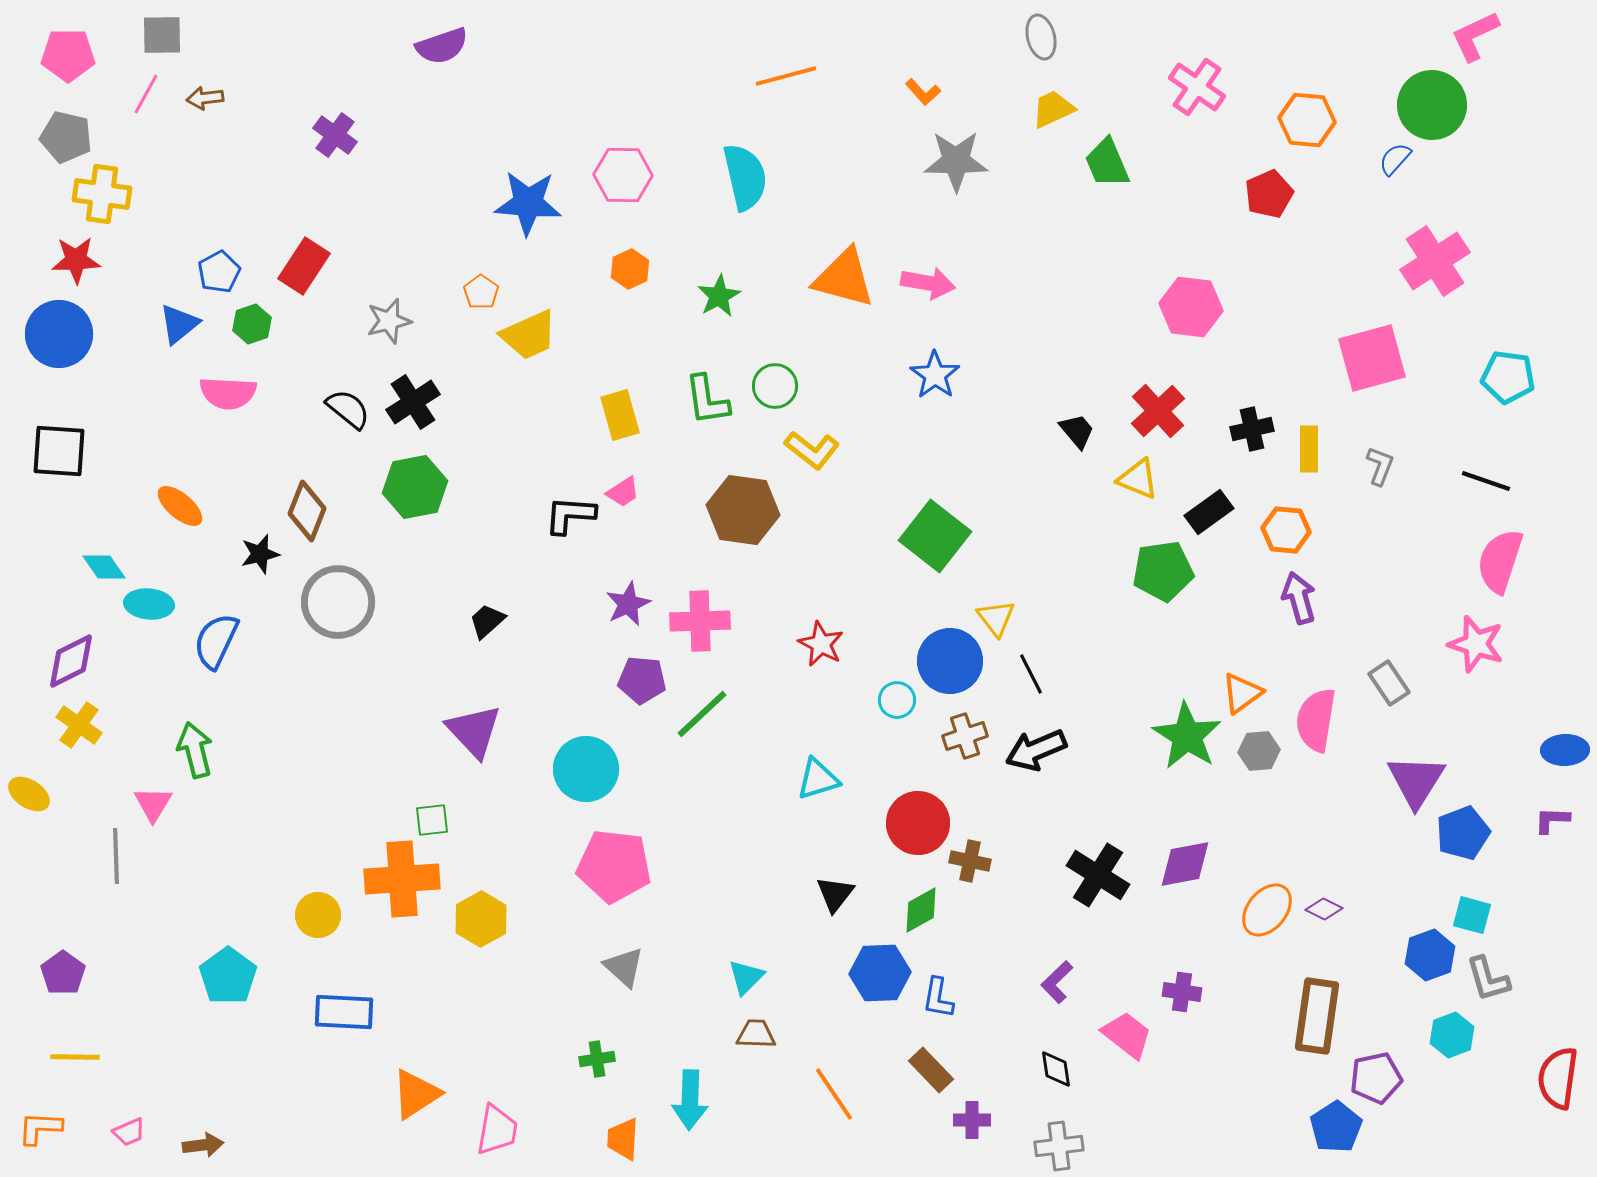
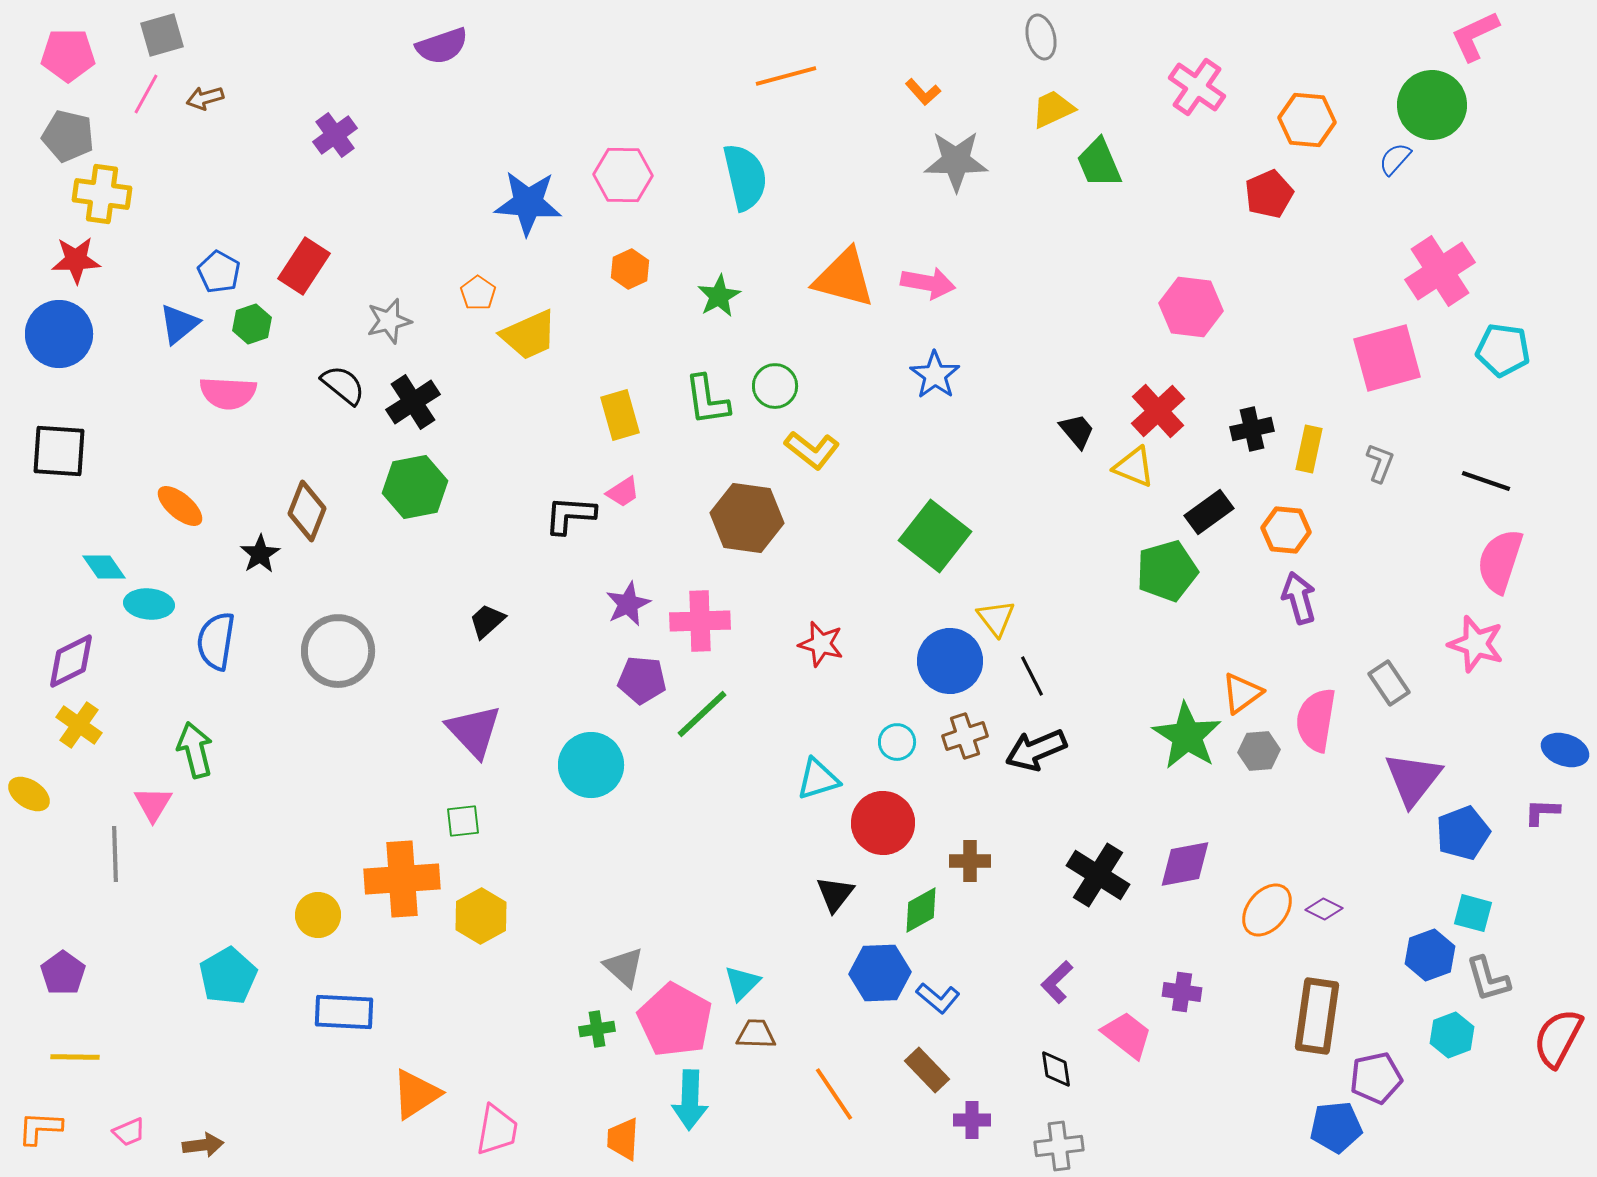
gray square at (162, 35): rotated 15 degrees counterclockwise
brown arrow at (205, 98): rotated 9 degrees counterclockwise
purple cross at (335, 135): rotated 18 degrees clockwise
gray pentagon at (66, 137): moved 2 px right, 1 px up
green trapezoid at (1107, 163): moved 8 px left
pink cross at (1435, 261): moved 5 px right, 10 px down
blue pentagon at (219, 272): rotated 15 degrees counterclockwise
orange pentagon at (481, 292): moved 3 px left, 1 px down
pink square at (1372, 358): moved 15 px right
cyan pentagon at (1508, 377): moved 5 px left, 27 px up
black semicircle at (348, 409): moved 5 px left, 24 px up
yellow rectangle at (1309, 449): rotated 12 degrees clockwise
gray L-shape at (1380, 466): moved 3 px up
yellow triangle at (1138, 479): moved 4 px left, 12 px up
brown hexagon at (743, 510): moved 4 px right, 8 px down
black star at (260, 554): rotated 18 degrees counterclockwise
green pentagon at (1163, 571): moved 4 px right; rotated 8 degrees counterclockwise
gray circle at (338, 602): moved 49 px down
blue semicircle at (216, 641): rotated 16 degrees counterclockwise
red star at (821, 644): rotated 12 degrees counterclockwise
black line at (1031, 674): moved 1 px right, 2 px down
cyan circle at (897, 700): moved 42 px down
blue ellipse at (1565, 750): rotated 21 degrees clockwise
cyan circle at (586, 769): moved 5 px right, 4 px up
purple triangle at (1416, 781): moved 3 px left, 2 px up; rotated 6 degrees clockwise
green square at (432, 820): moved 31 px right, 1 px down
purple L-shape at (1552, 820): moved 10 px left, 8 px up
red circle at (918, 823): moved 35 px left
gray line at (116, 856): moved 1 px left, 2 px up
brown cross at (970, 861): rotated 12 degrees counterclockwise
pink pentagon at (614, 866): moved 61 px right, 154 px down; rotated 22 degrees clockwise
cyan square at (1472, 915): moved 1 px right, 2 px up
yellow hexagon at (481, 919): moved 3 px up
cyan pentagon at (228, 976): rotated 6 degrees clockwise
cyan triangle at (746, 977): moved 4 px left, 6 px down
blue L-shape at (938, 998): rotated 60 degrees counterclockwise
green cross at (597, 1059): moved 30 px up
brown rectangle at (931, 1070): moved 4 px left
red semicircle at (1558, 1078): moved 40 px up; rotated 20 degrees clockwise
blue pentagon at (1336, 1127): rotated 27 degrees clockwise
